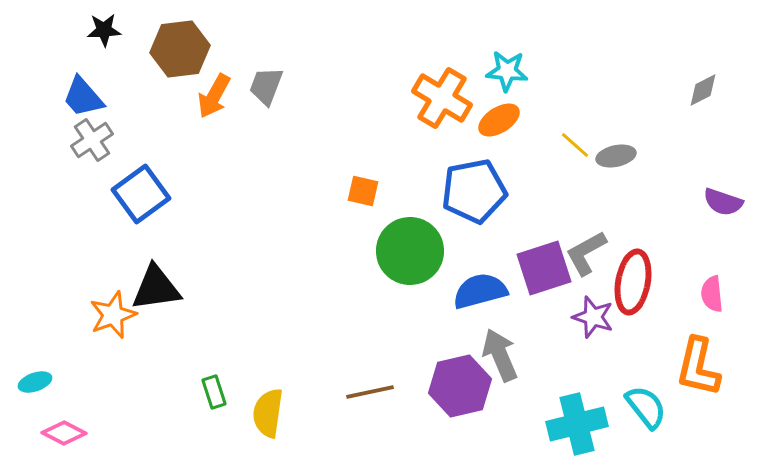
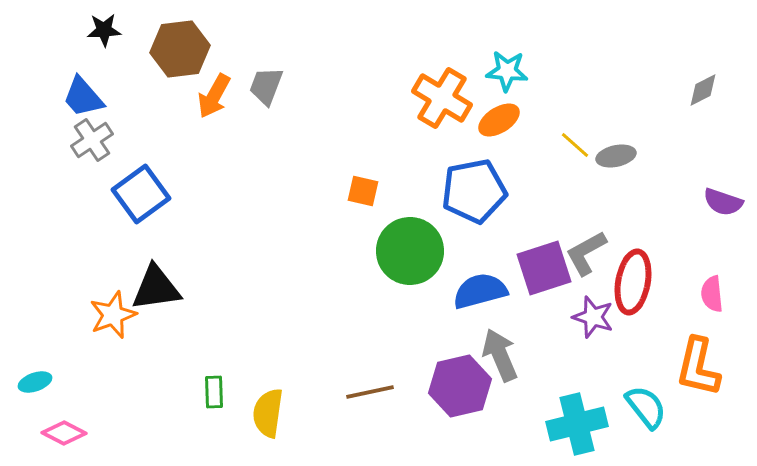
green rectangle: rotated 16 degrees clockwise
